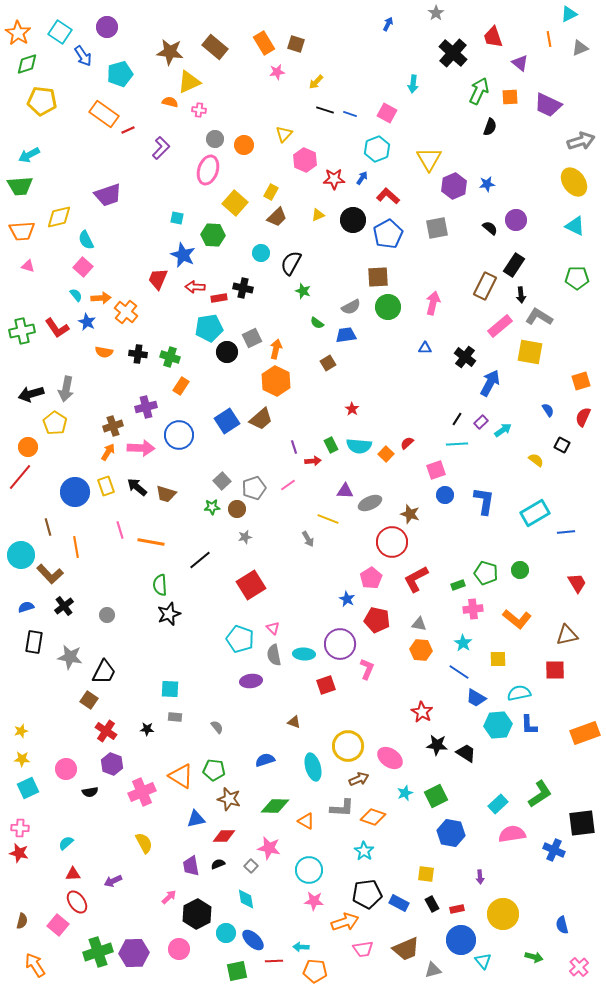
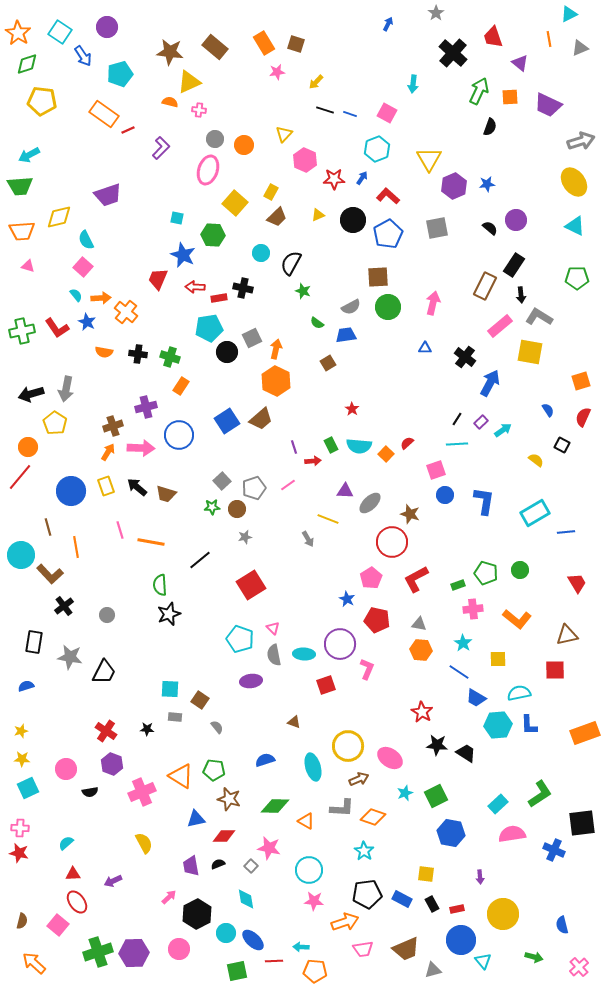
blue circle at (75, 492): moved 4 px left, 1 px up
gray ellipse at (370, 503): rotated 20 degrees counterclockwise
blue semicircle at (26, 607): moved 79 px down
brown square at (89, 700): moved 111 px right
blue rectangle at (399, 903): moved 3 px right, 4 px up
orange arrow at (35, 965): moved 1 px left, 2 px up; rotated 15 degrees counterclockwise
